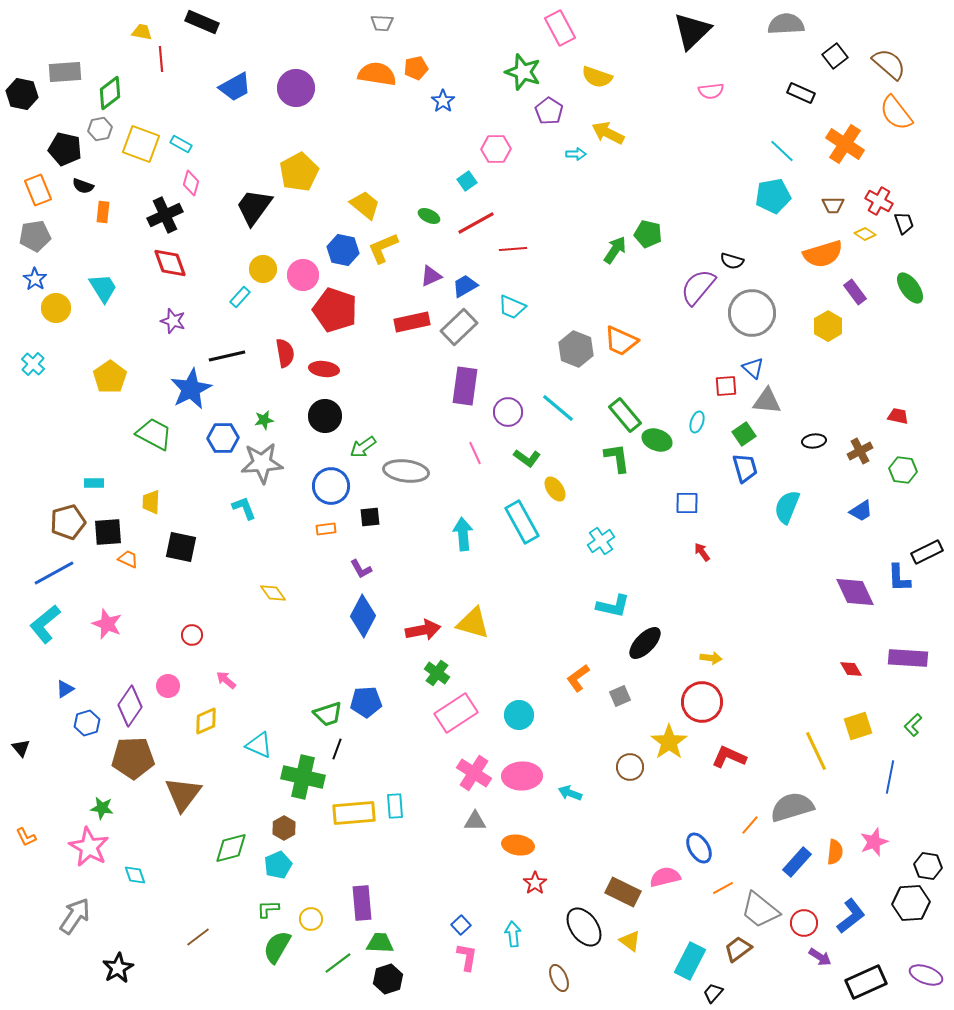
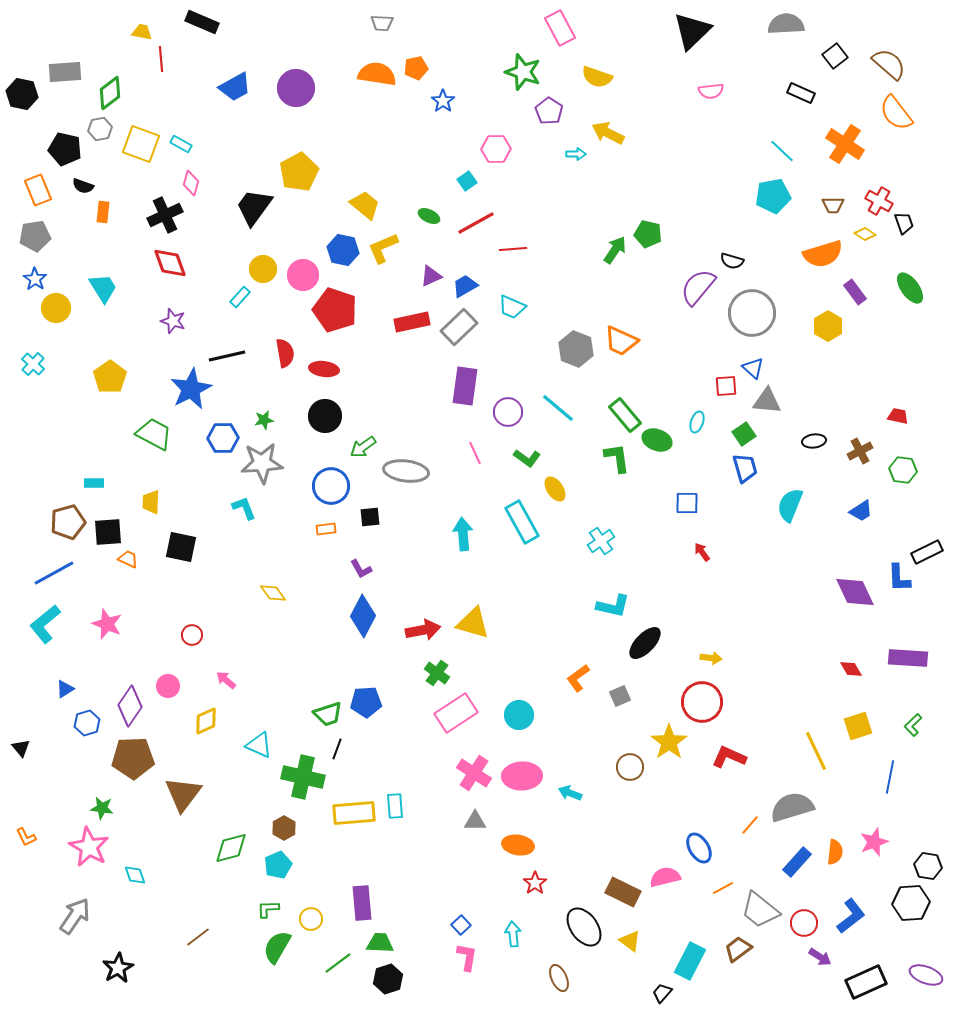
cyan semicircle at (787, 507): moved 3 px right, 2 px up
black trapezoid at (713, 993): moved 51 px left
